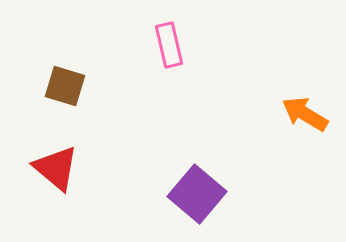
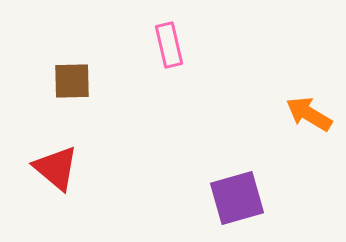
brown square: moved 7 px right, 5 px up; rotated 18 degrees counterclockwise
orange arrow: moved 4 px right
purple square: moved 40 px right, 4 px down; rotated 34 degrees clockwise
